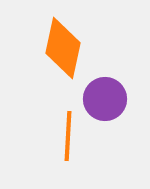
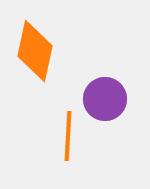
orange diamond: moved 28 px left, 3 px down
